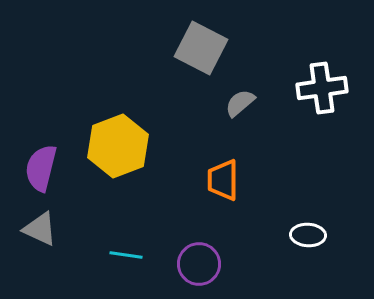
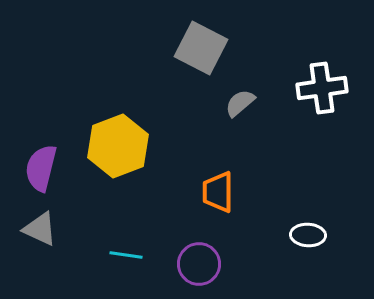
orange trapezoid: moved 5 px left, 12 px down
